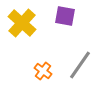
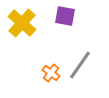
orange cross: moved 8 px right, 2 px down
